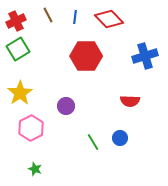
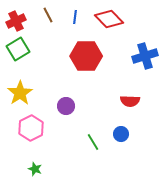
blue circle: moved 1 px right, 4 px up
